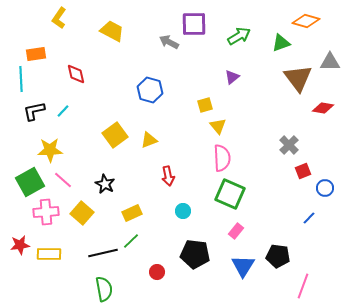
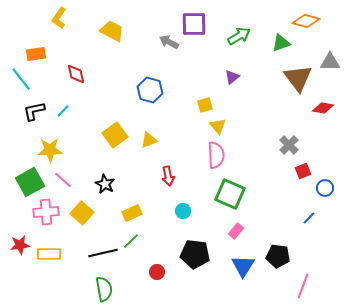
cyan line at (21, 79): rotated 35 degrees counterclockwise
pink semicircle at (222, 158): moved 6 px left, 3 px up
